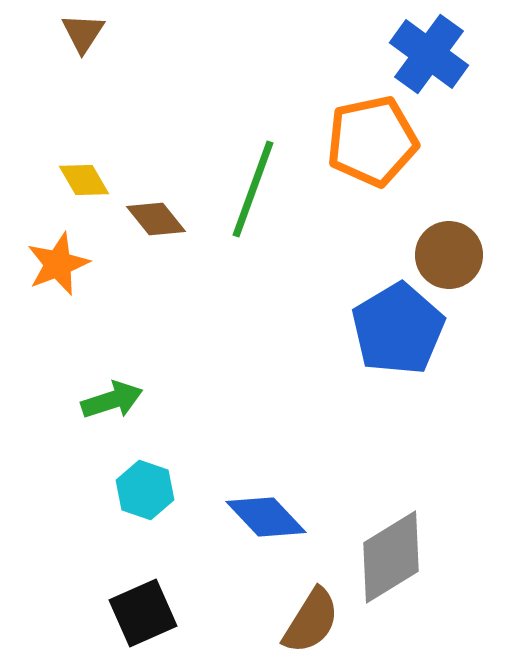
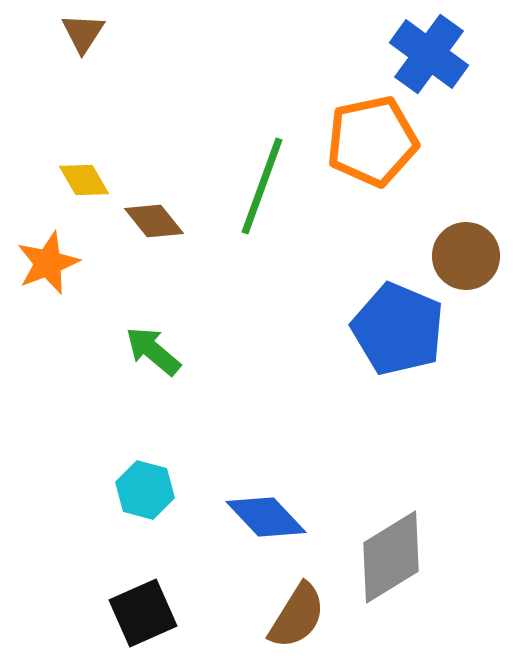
green line: moved 9 px right, 3 px up
brown diamond: moved 2 px left, 2 px down
brown circle: moved 17 px right, 1 px down
orange star: moved 10 px left, 1 px up
blue pentagon: rotated 18 degrees counterclockwise
green arrow: moved 41 px right, 49 px up; rotated 122 degrees counterclockwise
cyan hexagon: rotated 4 degrees counterclockwise
brown semicircle: moved 14 px left, 5 px up
